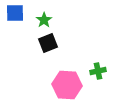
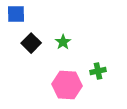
blue square: moved 1 px right, 1 px down
green star: moved 19 px right, 22 px down
black square: moved 17 px left; rotated 24 degrees counterclockwise
